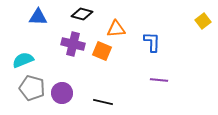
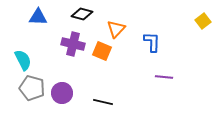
orange triangle: rotated 42 degrees counterclockwise
cyan semicircle: rotated 85 degrees clockwise
purple line: moved 5 px right, 3 px up
